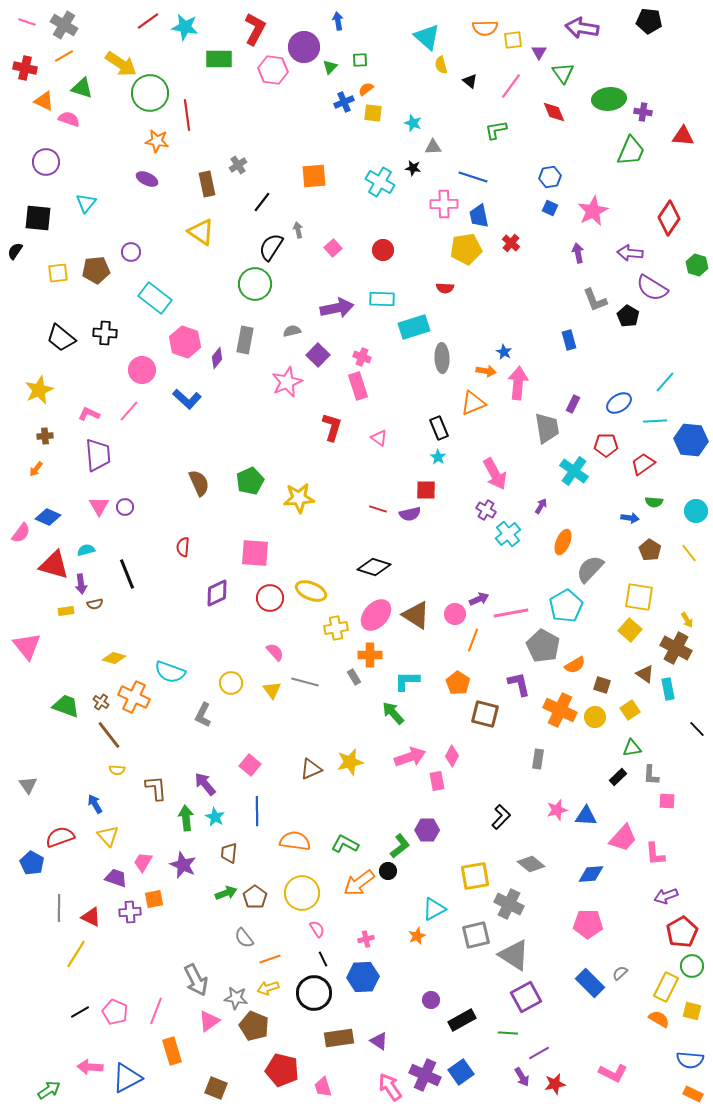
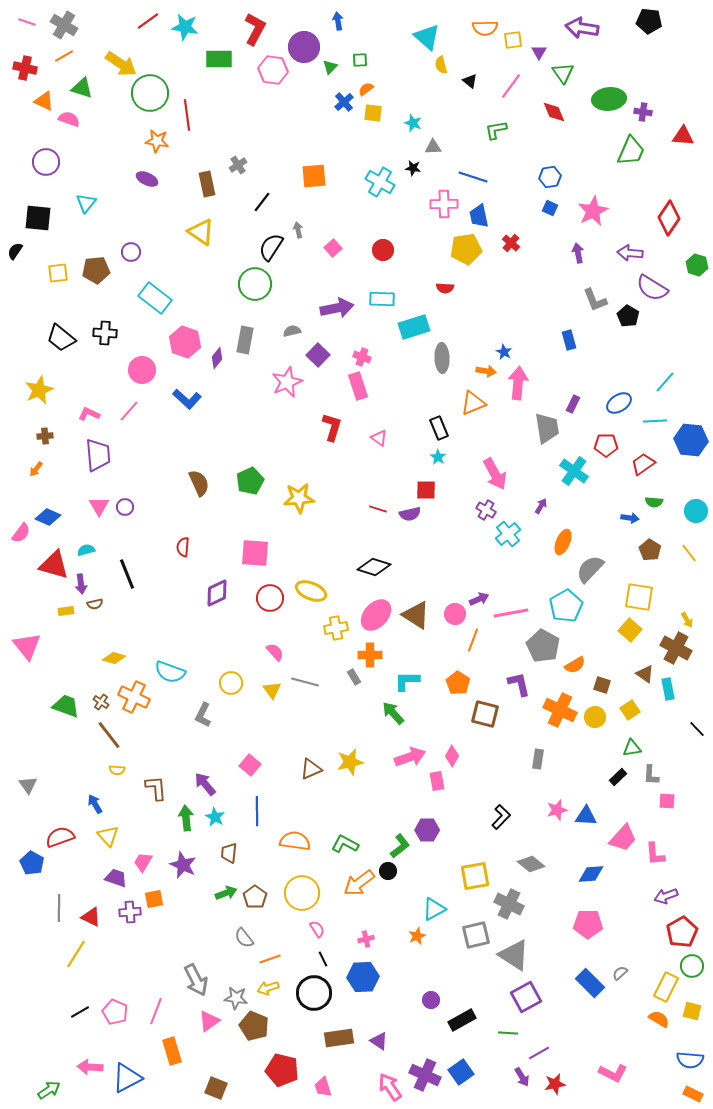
blue cross at (344, 102): rotated 18 degrees counterclockwise
